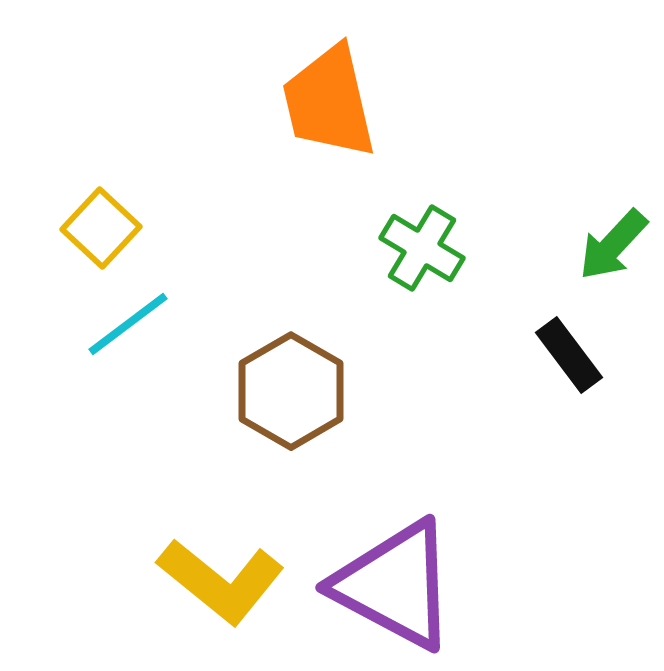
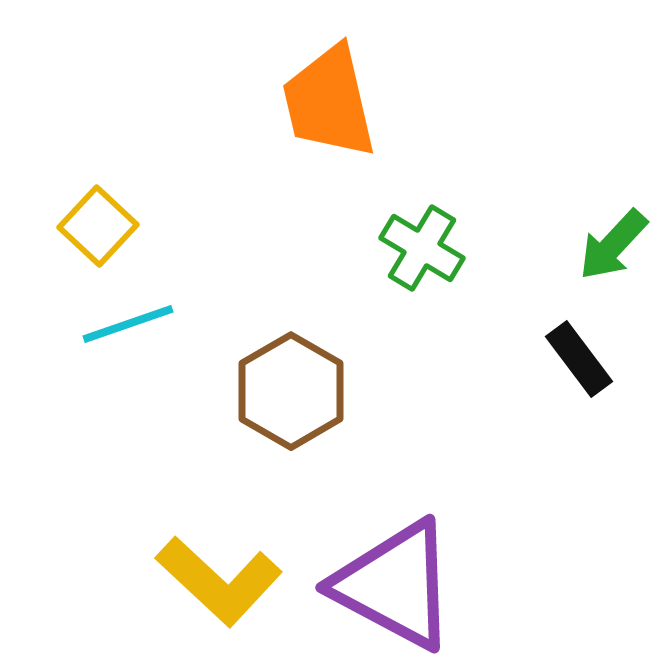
yellow square: moved 3 px left, 2 px up
cyan line: rotated 18 degrees clockwise
black rectangle: moved 10 px right, 4 px down
yellow L-shape: moved 2 px left; rotated 4 degrees clockwise
